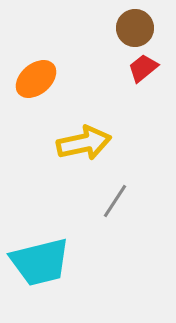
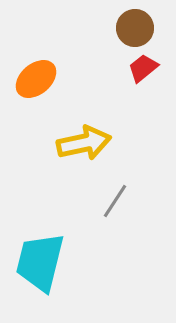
cyan trapezoid: rotated 118 degrees clockwise
